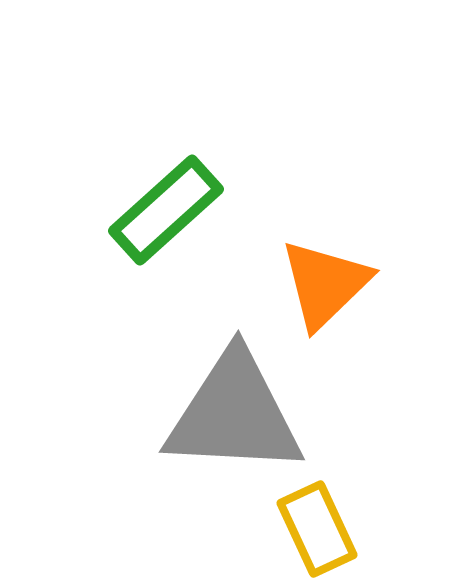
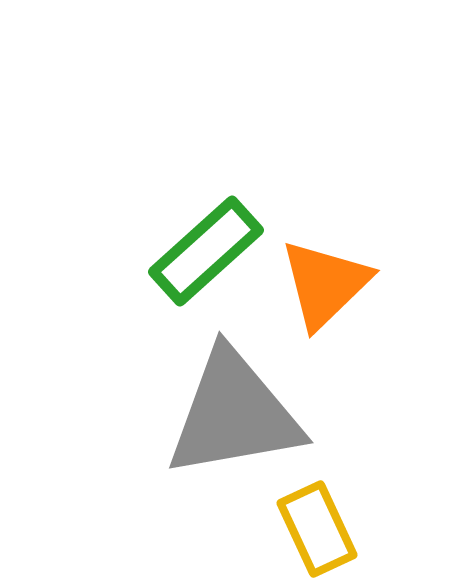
green rectangle: moved 40 px right, 41 px down
gray triangle: rotated 13 degrees counterclockwise
